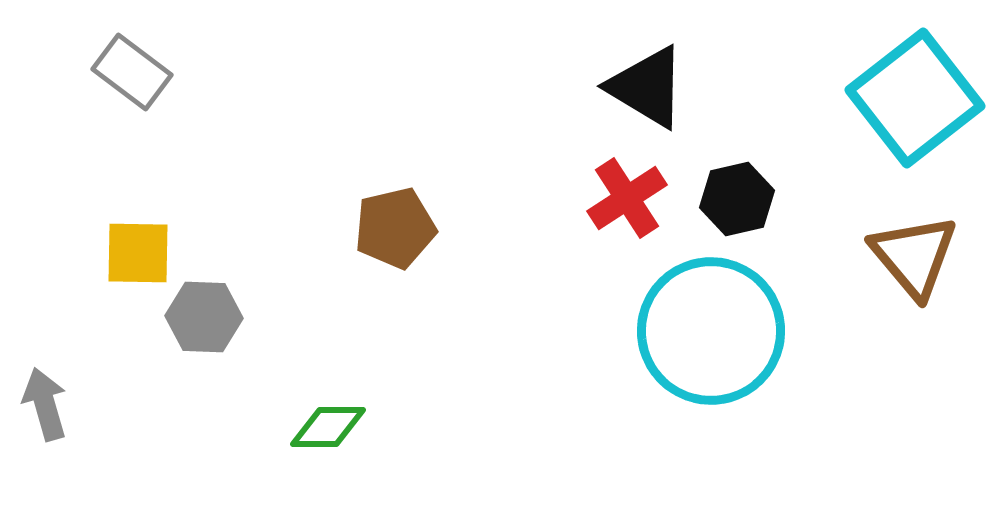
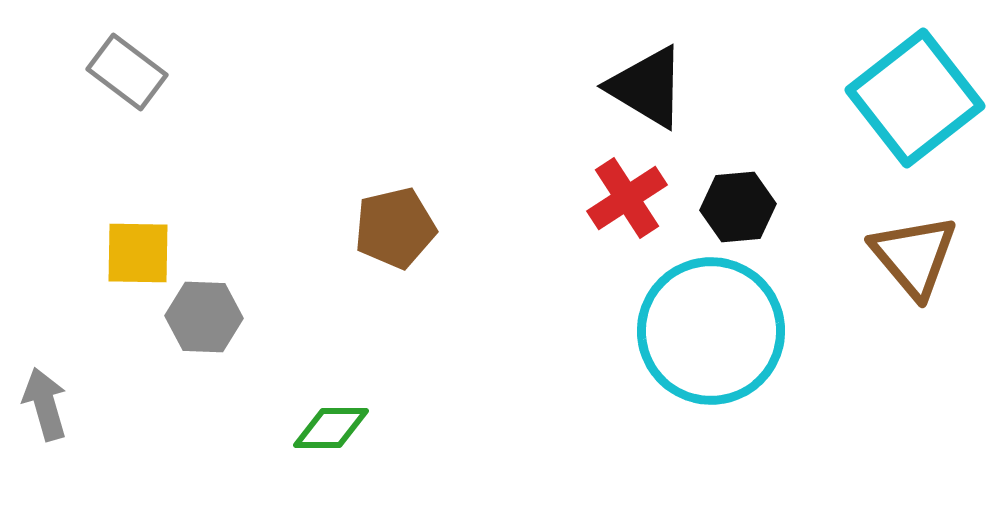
gray rectangle: moved 5 px left
black hexagon: moved 1 px right, 8 px down; rotated 8 degrees clockwise
green diamond: moved 3 px right, 1 px down
